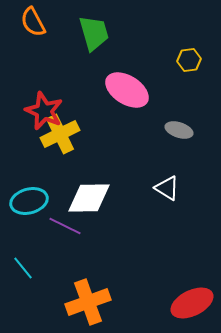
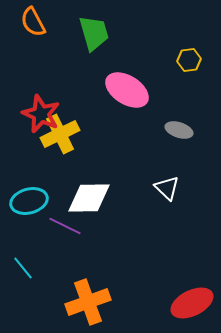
red star: moved 3 px left, 3 px down
white triangle: rotated 12 degrees clockwise
